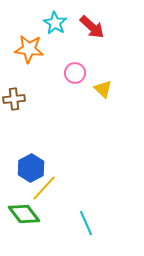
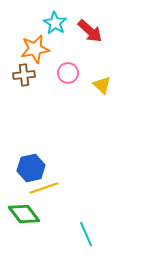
red arrow: moved 2 px left, 4 px down
orange star: moved 6 px right; rotated 16 degrees counterclockwise
pink circle: moved 7 px left
yellow triangle: moved 1 px left, 4 px up
brown cross: moved 10 px right, 24 px up
blue hexagon: rotated 16 degrees clockwise
yellow line: rotated 28 degrees clockwise
cyan line: moved 11 px down
